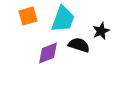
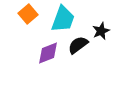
orange square: moved 2 px up; rotated 24 degrees counterclockwise
black semicircle: moved 1 px left; rotated 55 degrees counterclockwise
